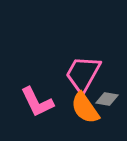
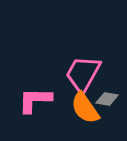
pink L-shape: moved 2 px left, 2 px up; rotated 117 degrees clockwise
